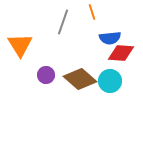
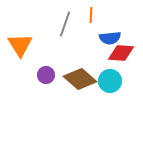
orange line: moved 1 px left, 3 px down; rotated 21 degrees clockwise
gray line: moved 2 px right, 2 px down
